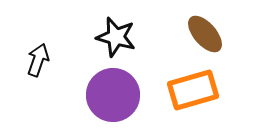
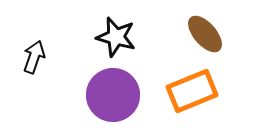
black arrow: moved 4 px left, 3 px up
orange rectangle: moved 1 px left, 1 px down; rotated 6 degrees counterclockwise
